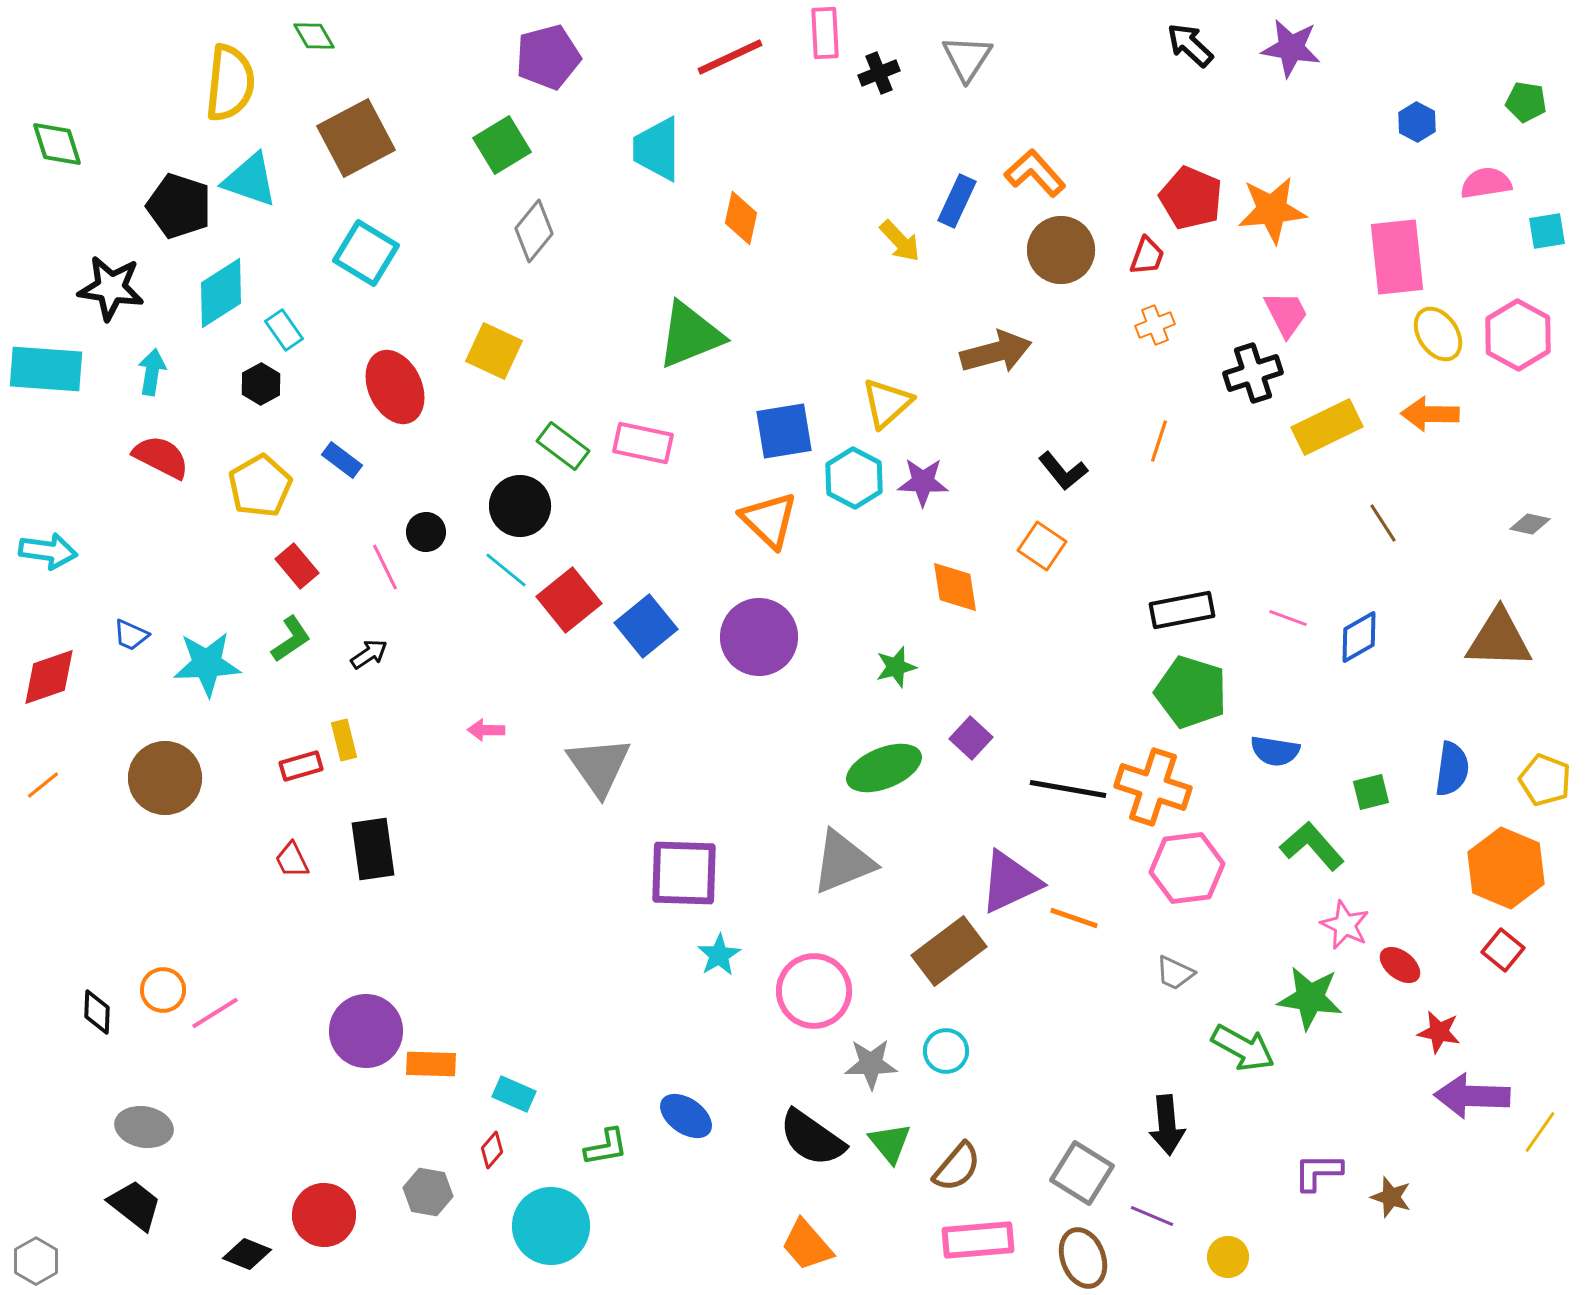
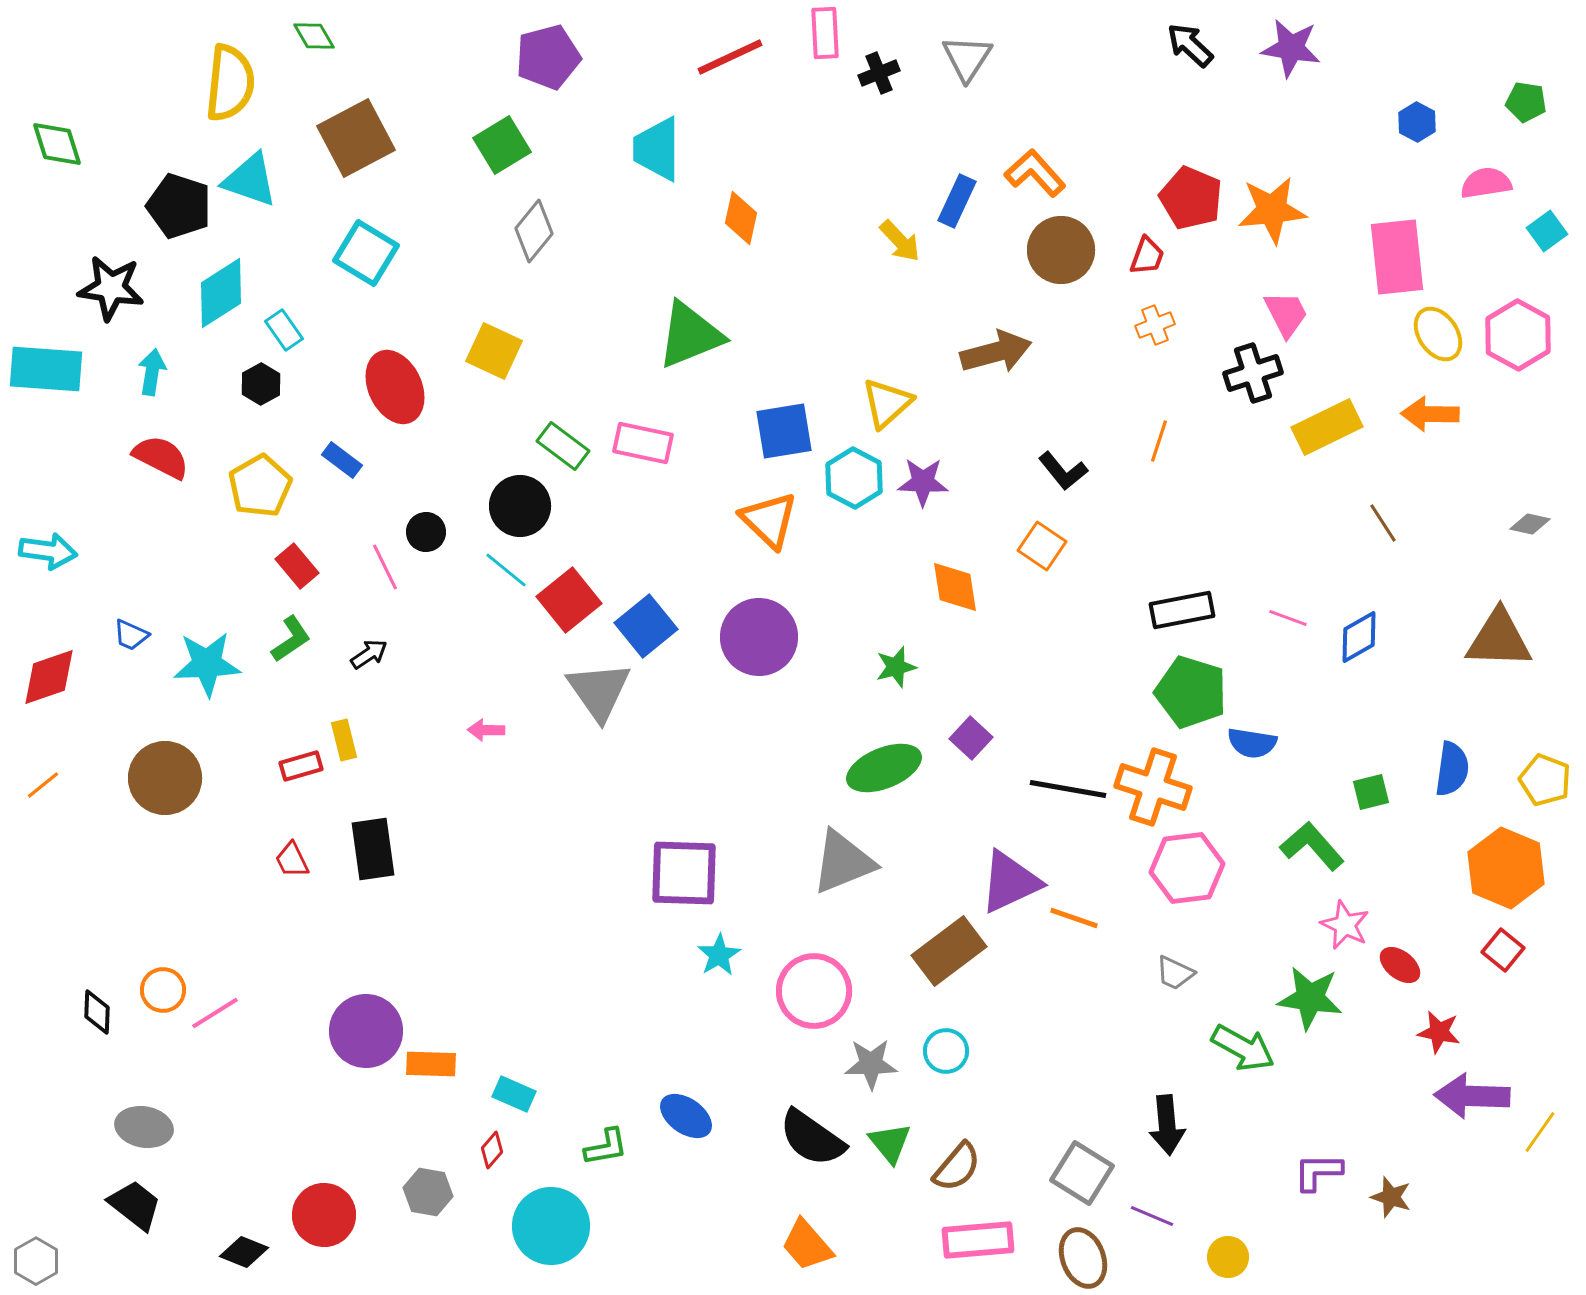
cyan square at (1547, 231): rotated 27 degrees counterclockwise
blue semicircle at (1275, 751): moved 23 px left, 8 px up
gray triangle at (599, 766): moved 75 px up
black diamond at (247, 1254): moved 3 px left, 2 px up
